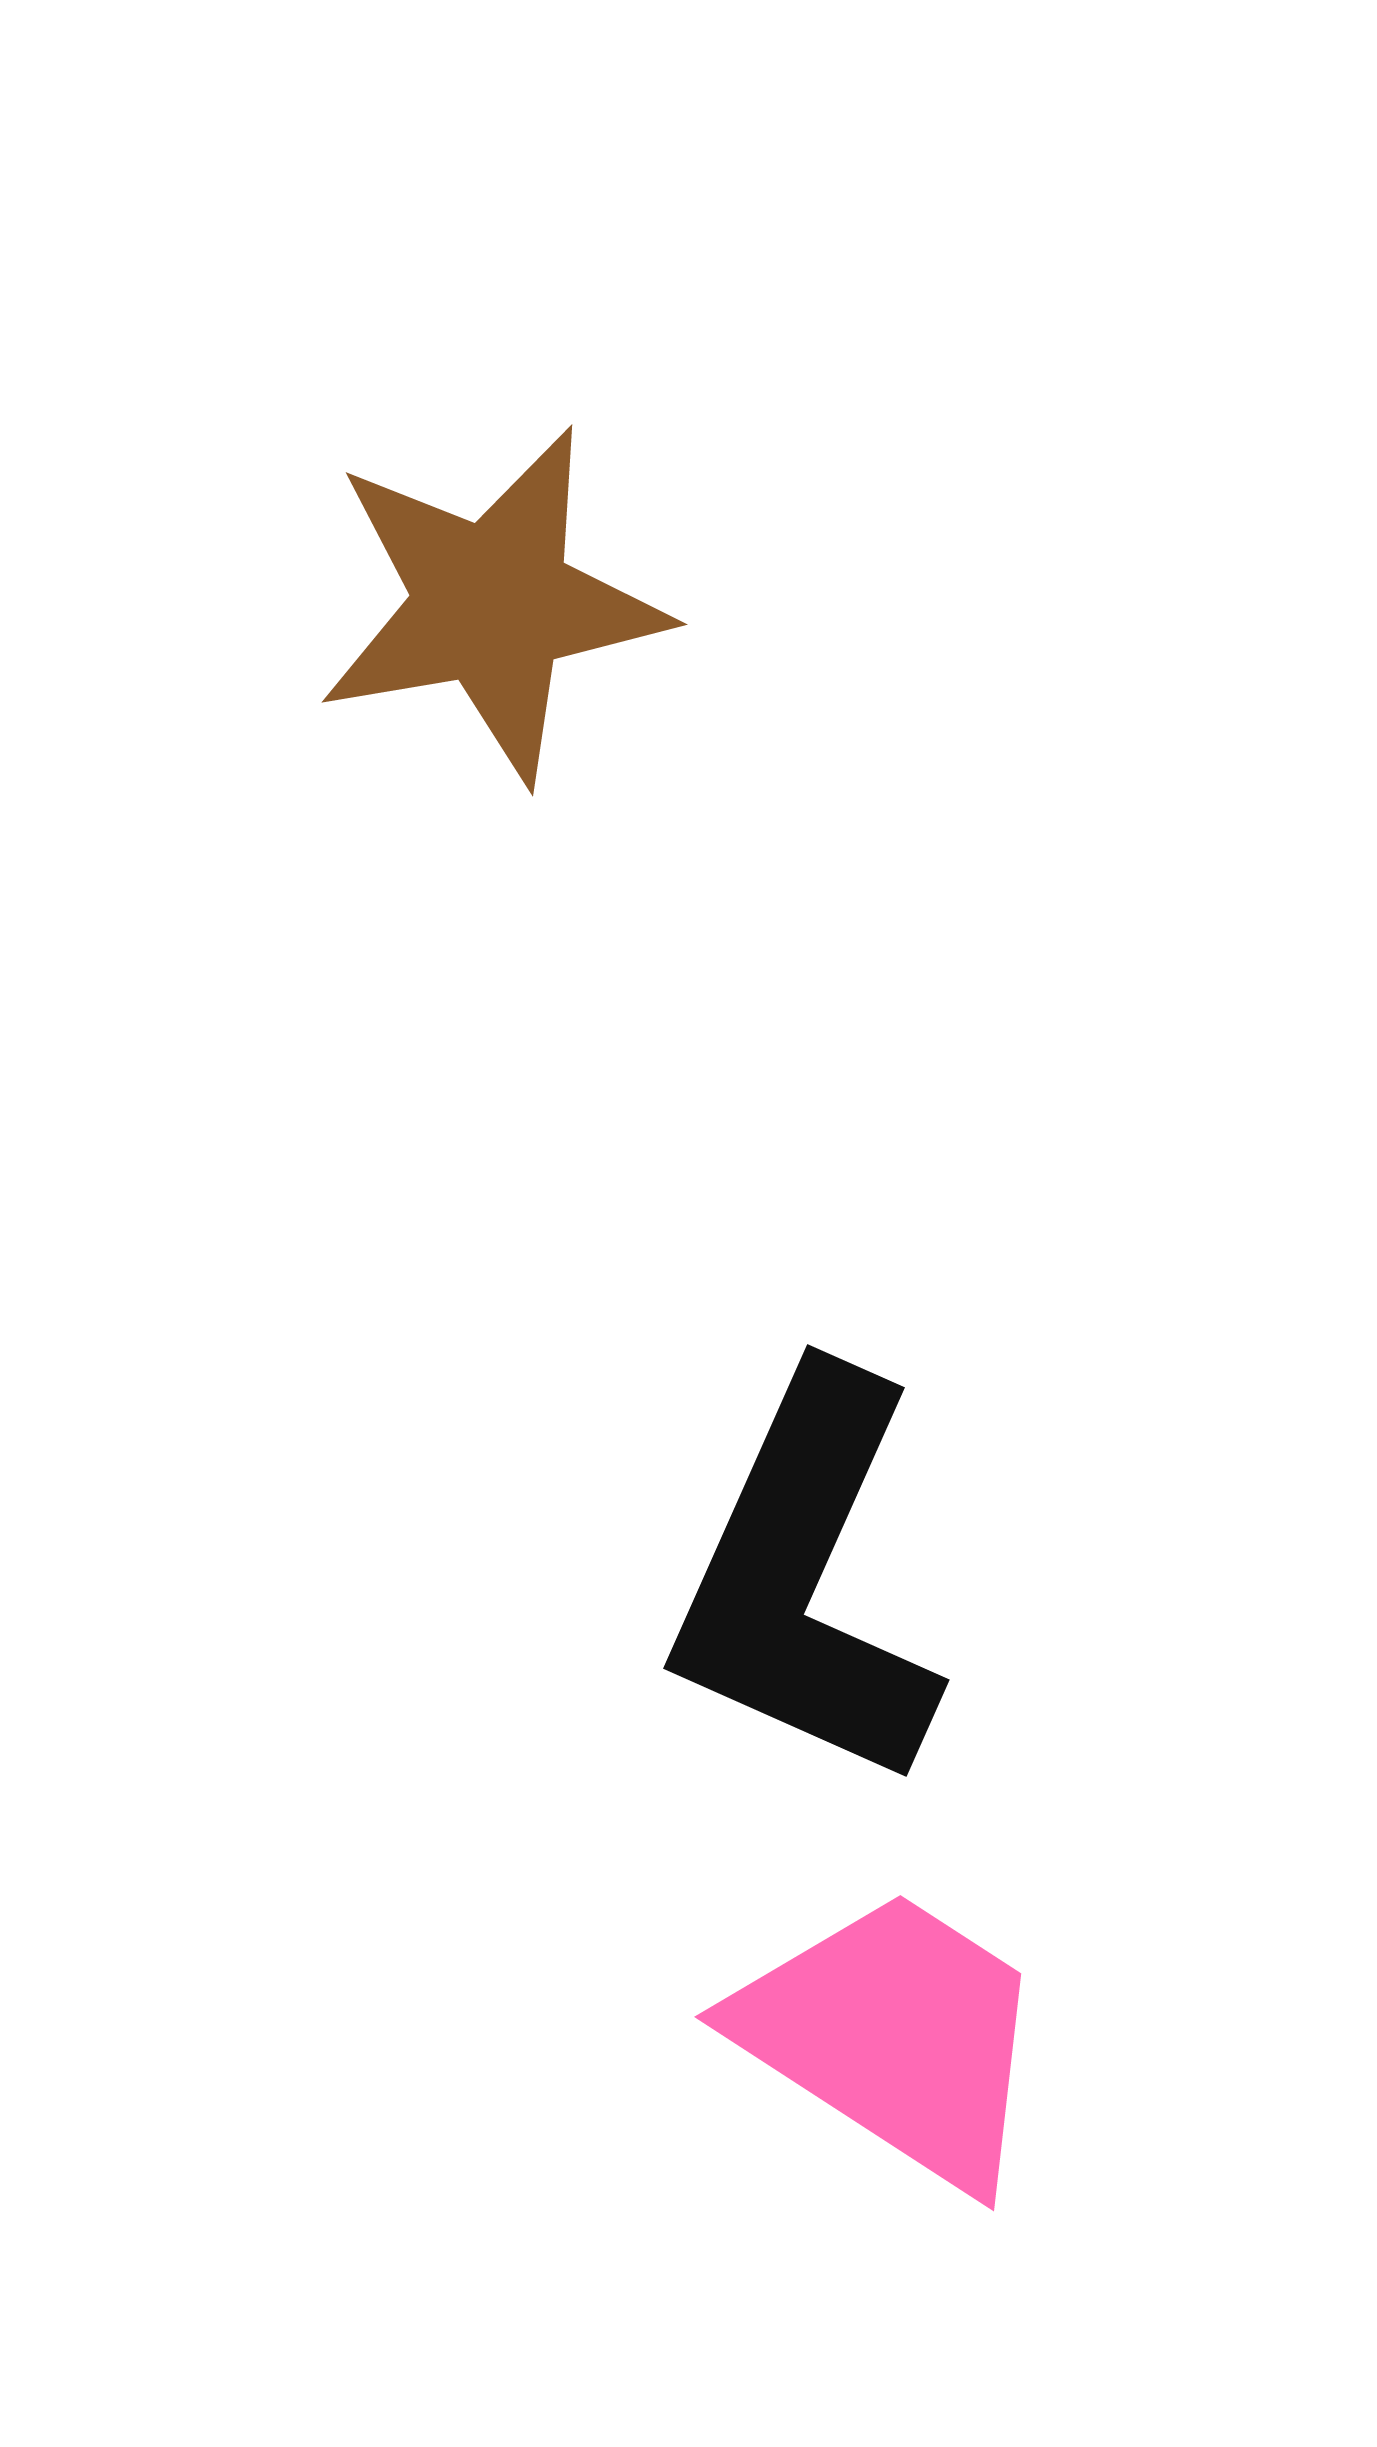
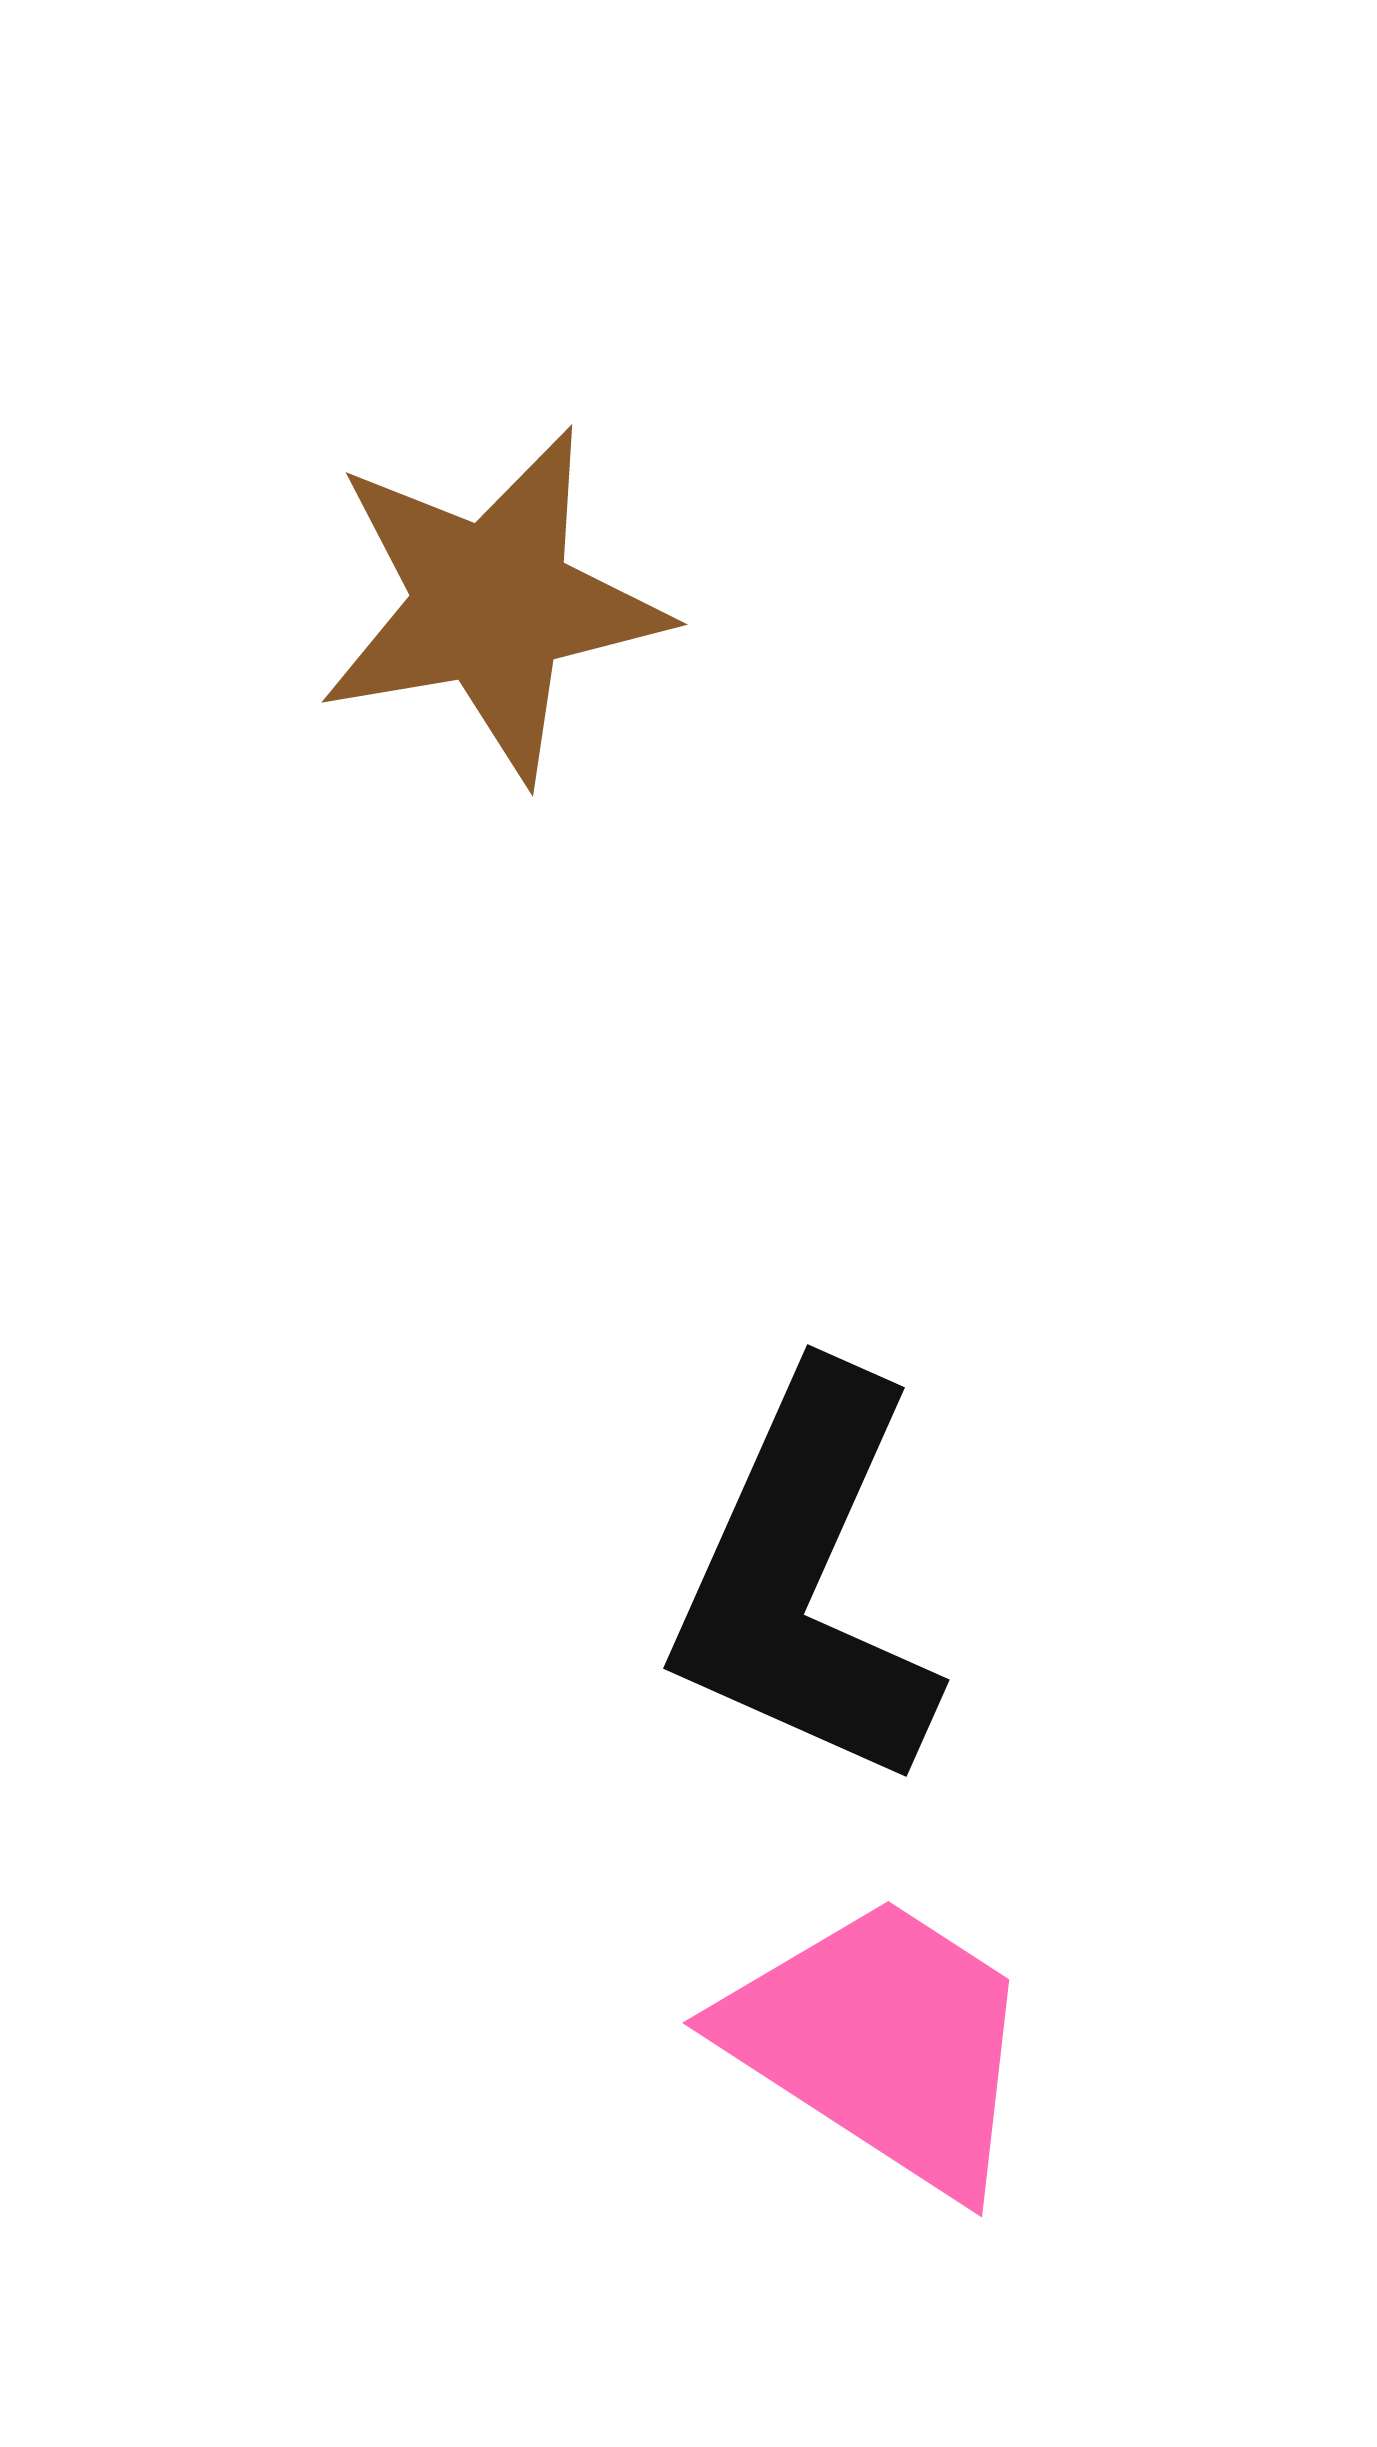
pink trapezoid: moved 12 px left, 6 px down
